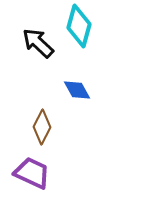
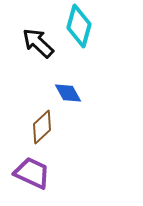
blue diamond: moved 9 px left, 3 px down
brown diamond: rotated 20 degrees clockwise
